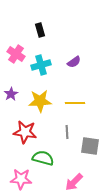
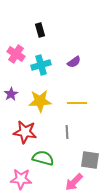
yellow line: moved 2 px right
gray square: moved 14 px down
